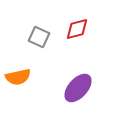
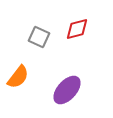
orange semicircle: rotated 40 degrees counterclockwise
purple ellipse: moved 11 px left, 2 px down
